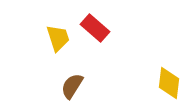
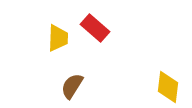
yellow trapezoid: rotated 20 degrees clockwise
yellow diamond: moved 1 px left, 4 px down
